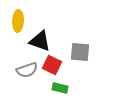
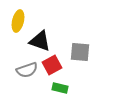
yellow ellipse: rotated 10 degrees clockwise
red square: rotated 36 degrees clockwise
